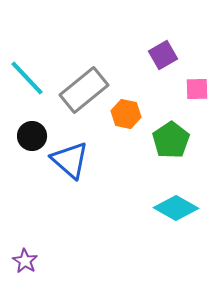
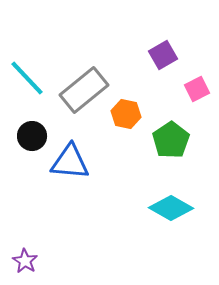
pink square: rotated 25 degrees counterclockwise
blue triangle: moved 2 px down; rotated 36 degrees counterclockwise
cyan diamond: moved 5 px left
